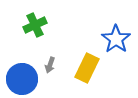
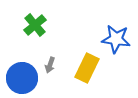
green cross: rotated 15 degrees counterclockwise
blue star: rotated 28 degrees counterclockwise
blue circle: moved 1 px up
